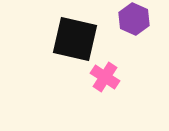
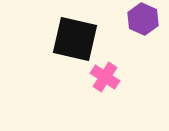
purple hexagon: moved 9 px right
